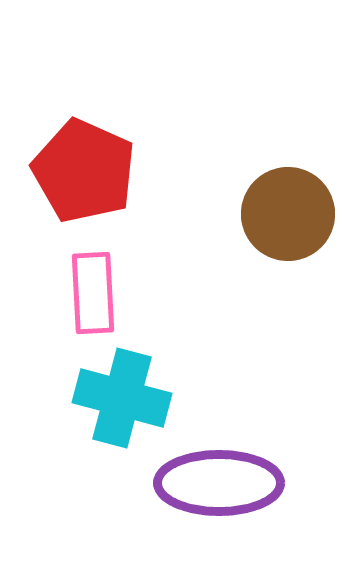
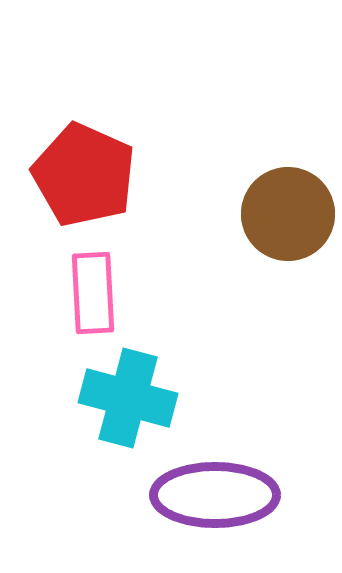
red pentagon: moved 4 px down
cyan cross: moved 6 px right
purple ellipse: moved 4 px left, 12 px down
